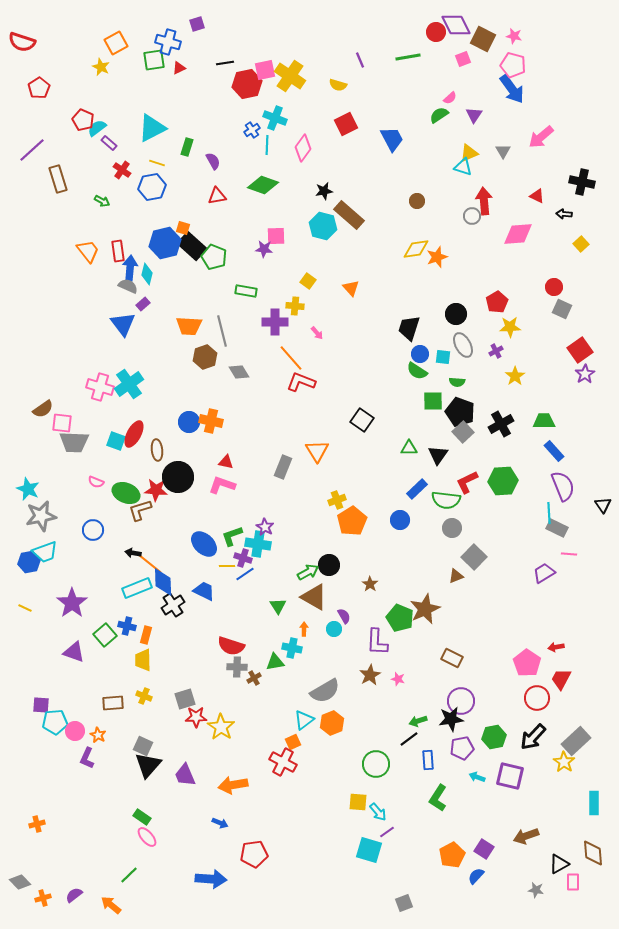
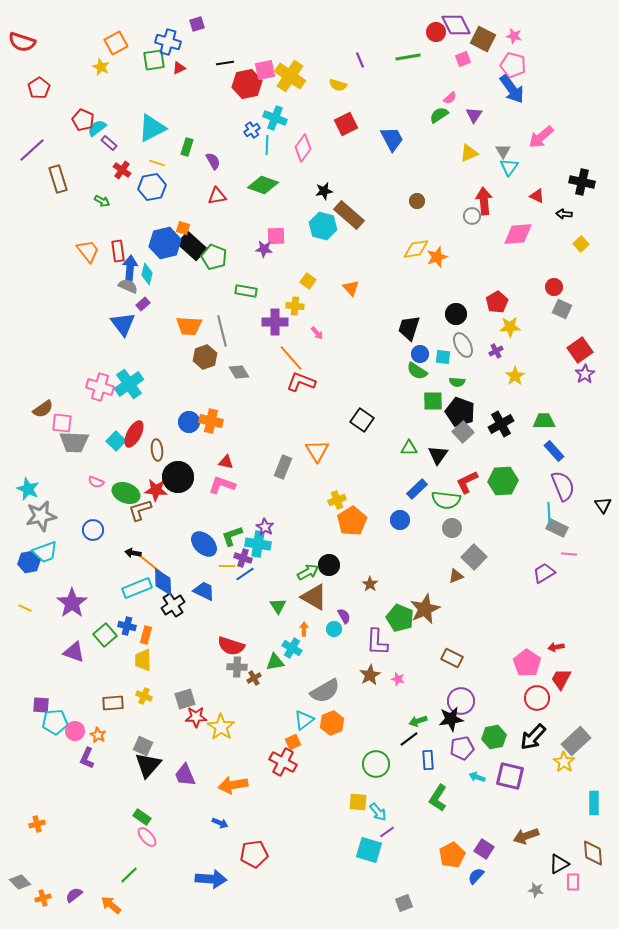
cyan triangle at (463, 167): moved 46 px right; rotated 48 degrees clockwise
cyan square at (116, 441): rotated 24 degrees clockwise
cyan cross at (292, 648): rotated 18 degrees clockwise
